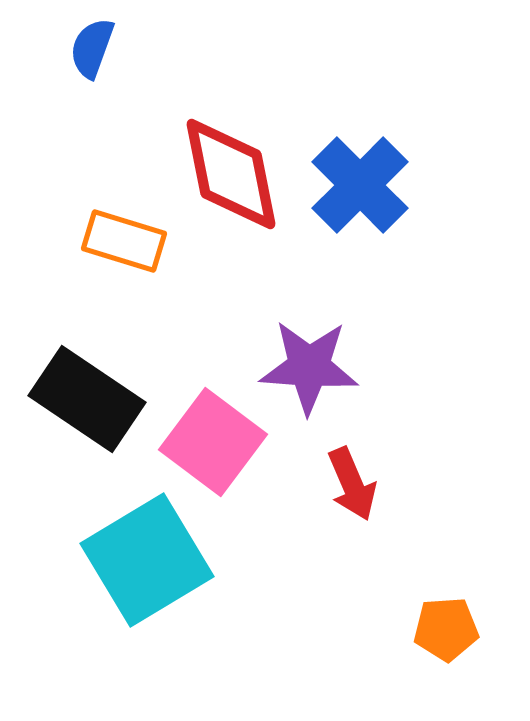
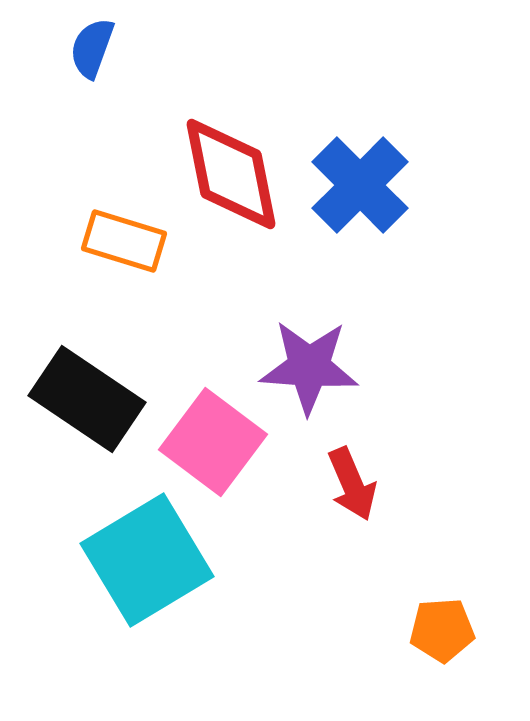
orange pentagon: moved 4 px left, 1 px down
